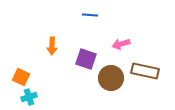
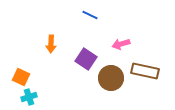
blue line: rotated 21 degrees clockwise
orange arrow: moved 1 px left, 2 px up
purple square: rotated 15 degrees clockwise
